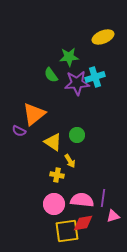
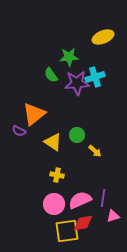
yellow arrow: moved 25 px right, 10 px up; rotated 16 degrees counterclockwise
pink semicircle: moved 2 px left; rotated 30 degrees counterclockwise
